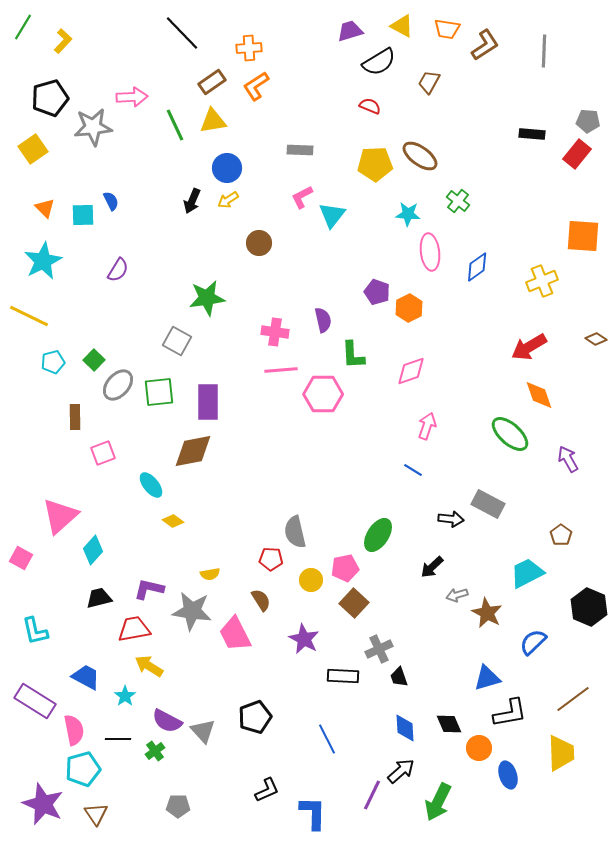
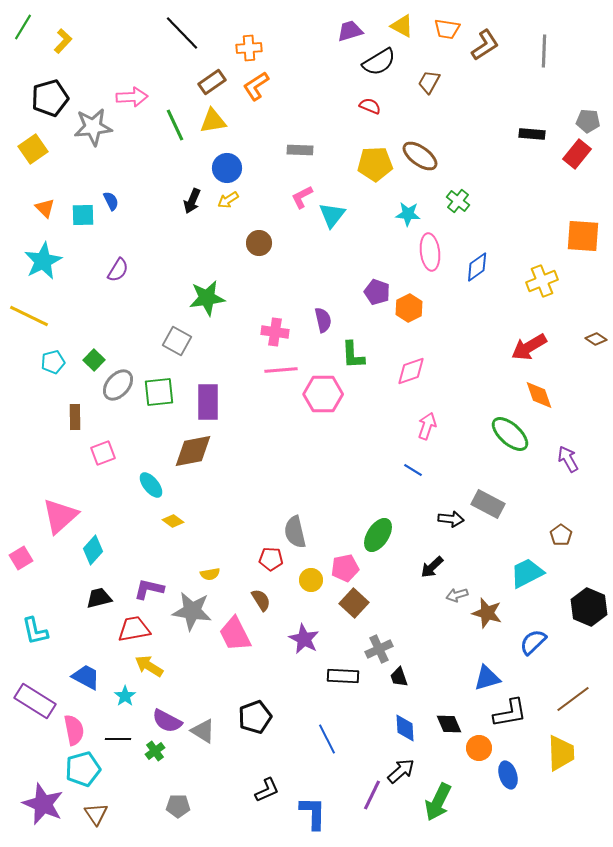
pink square at (21, 558): rotated 30 degrees clockwise
brown star at (487, 613): rotated 12 degrees counterclockwise
gray triangle at (203, 731): rotated 16 degrees counterclockwise
